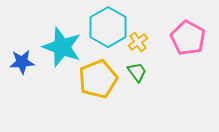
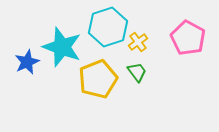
cyan hexagon: rotated 12 degrees clockwise
blue star: moved 5 px right; rotated 20 degrees counterclockwise
